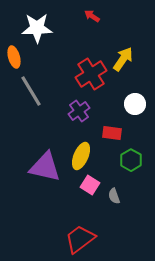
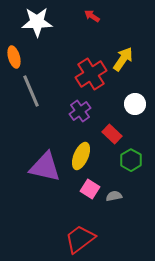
white star: moved 6 px up
gray line: rotated 8 degrees clockwise
purple cross: moved 1 px right
red rectangle: moved 1 px down; rotated 36 degrees clockwise
pink square: moved 4 px down
gray semicircle: rotated 98 degrees clockwise
